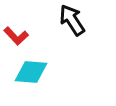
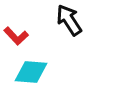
black arrow: moved 3 px left
